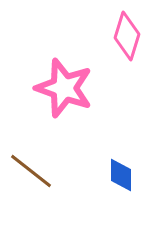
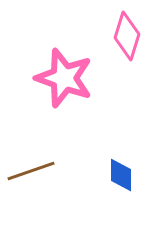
pink star: moved 10 px up
brown line: rotated 57 degrees counterclockwise
